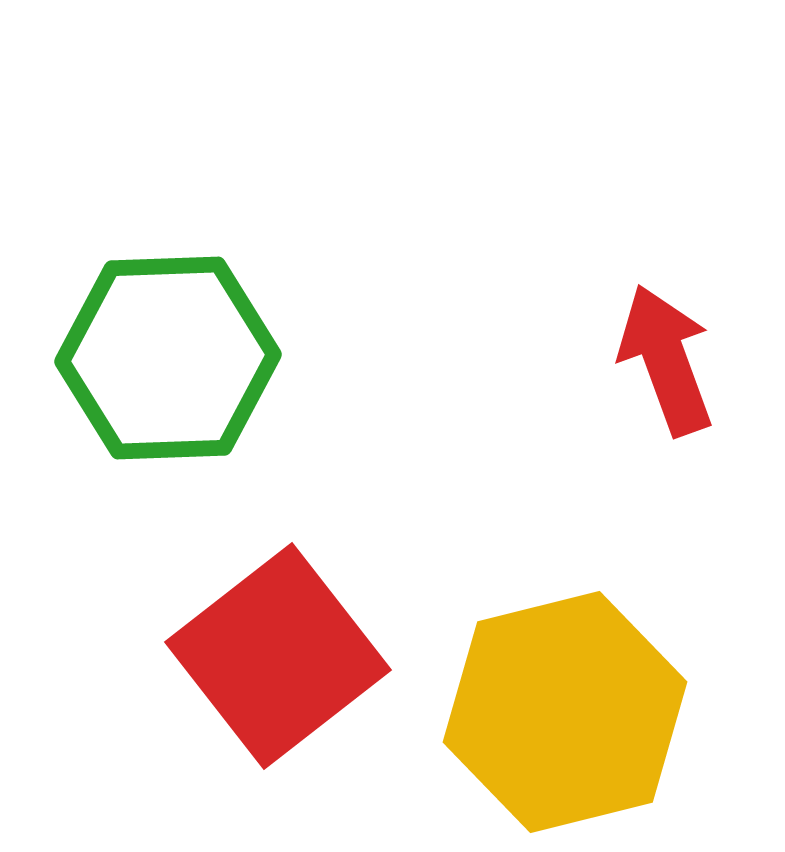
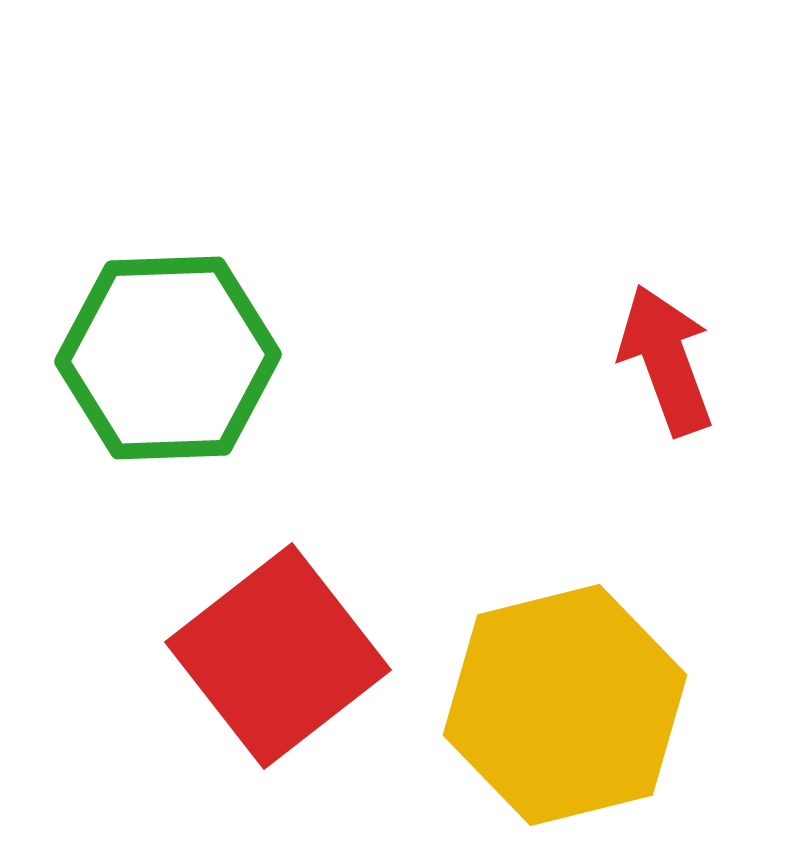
yellow hexagon: moved 7 px up
